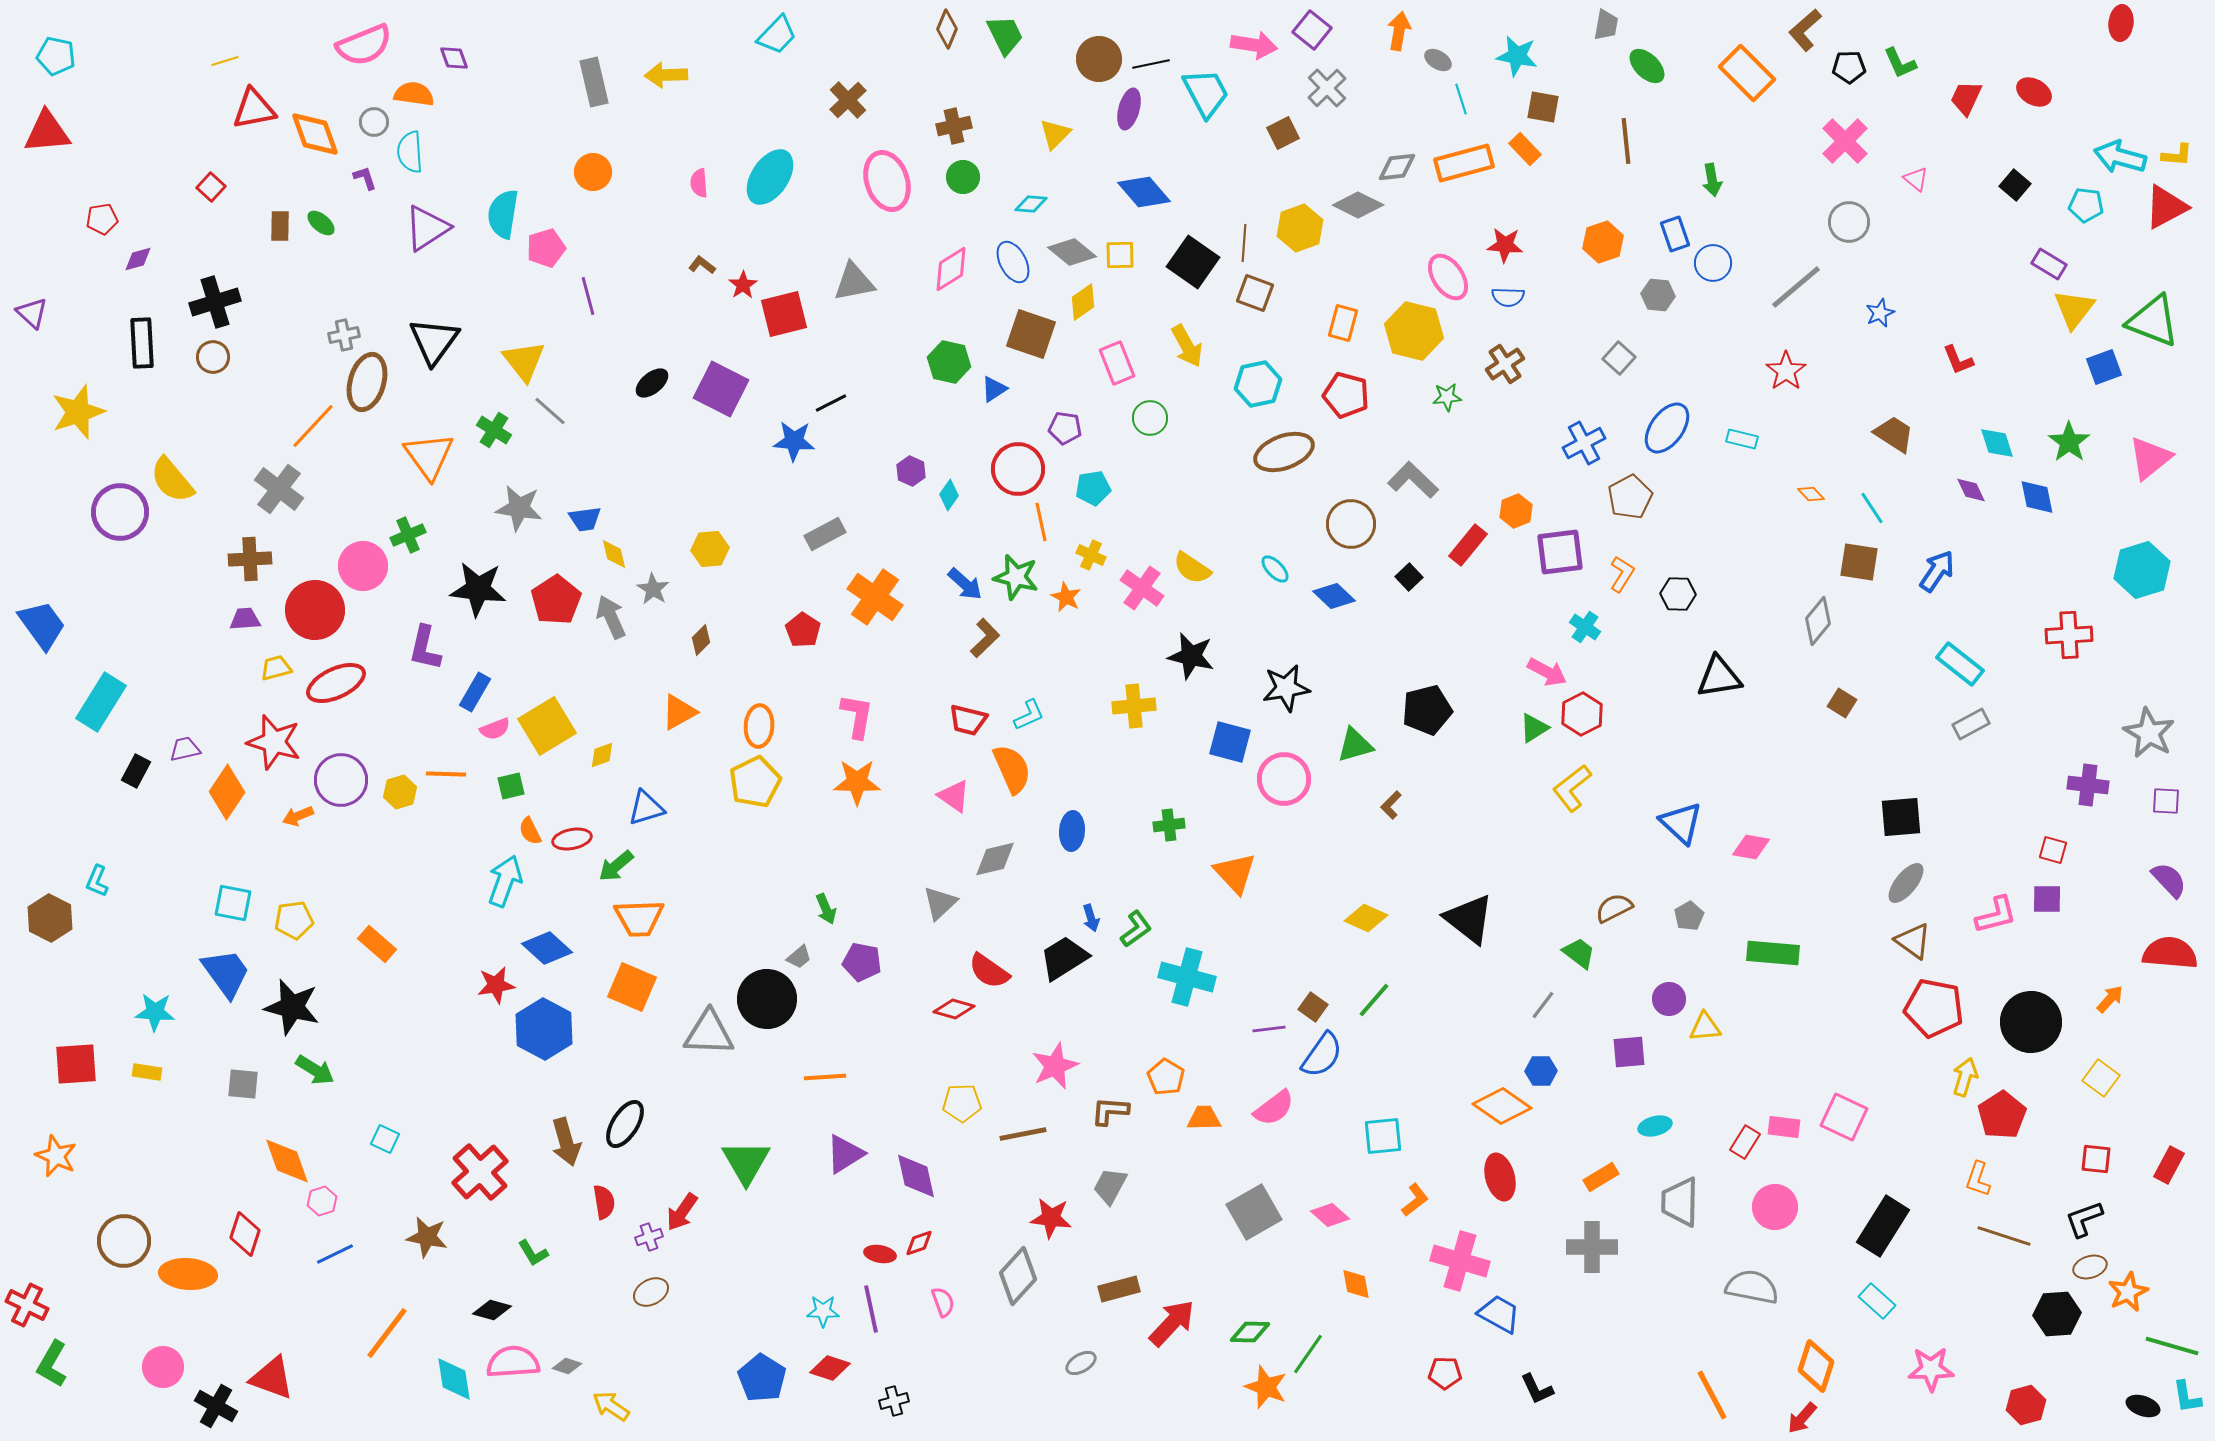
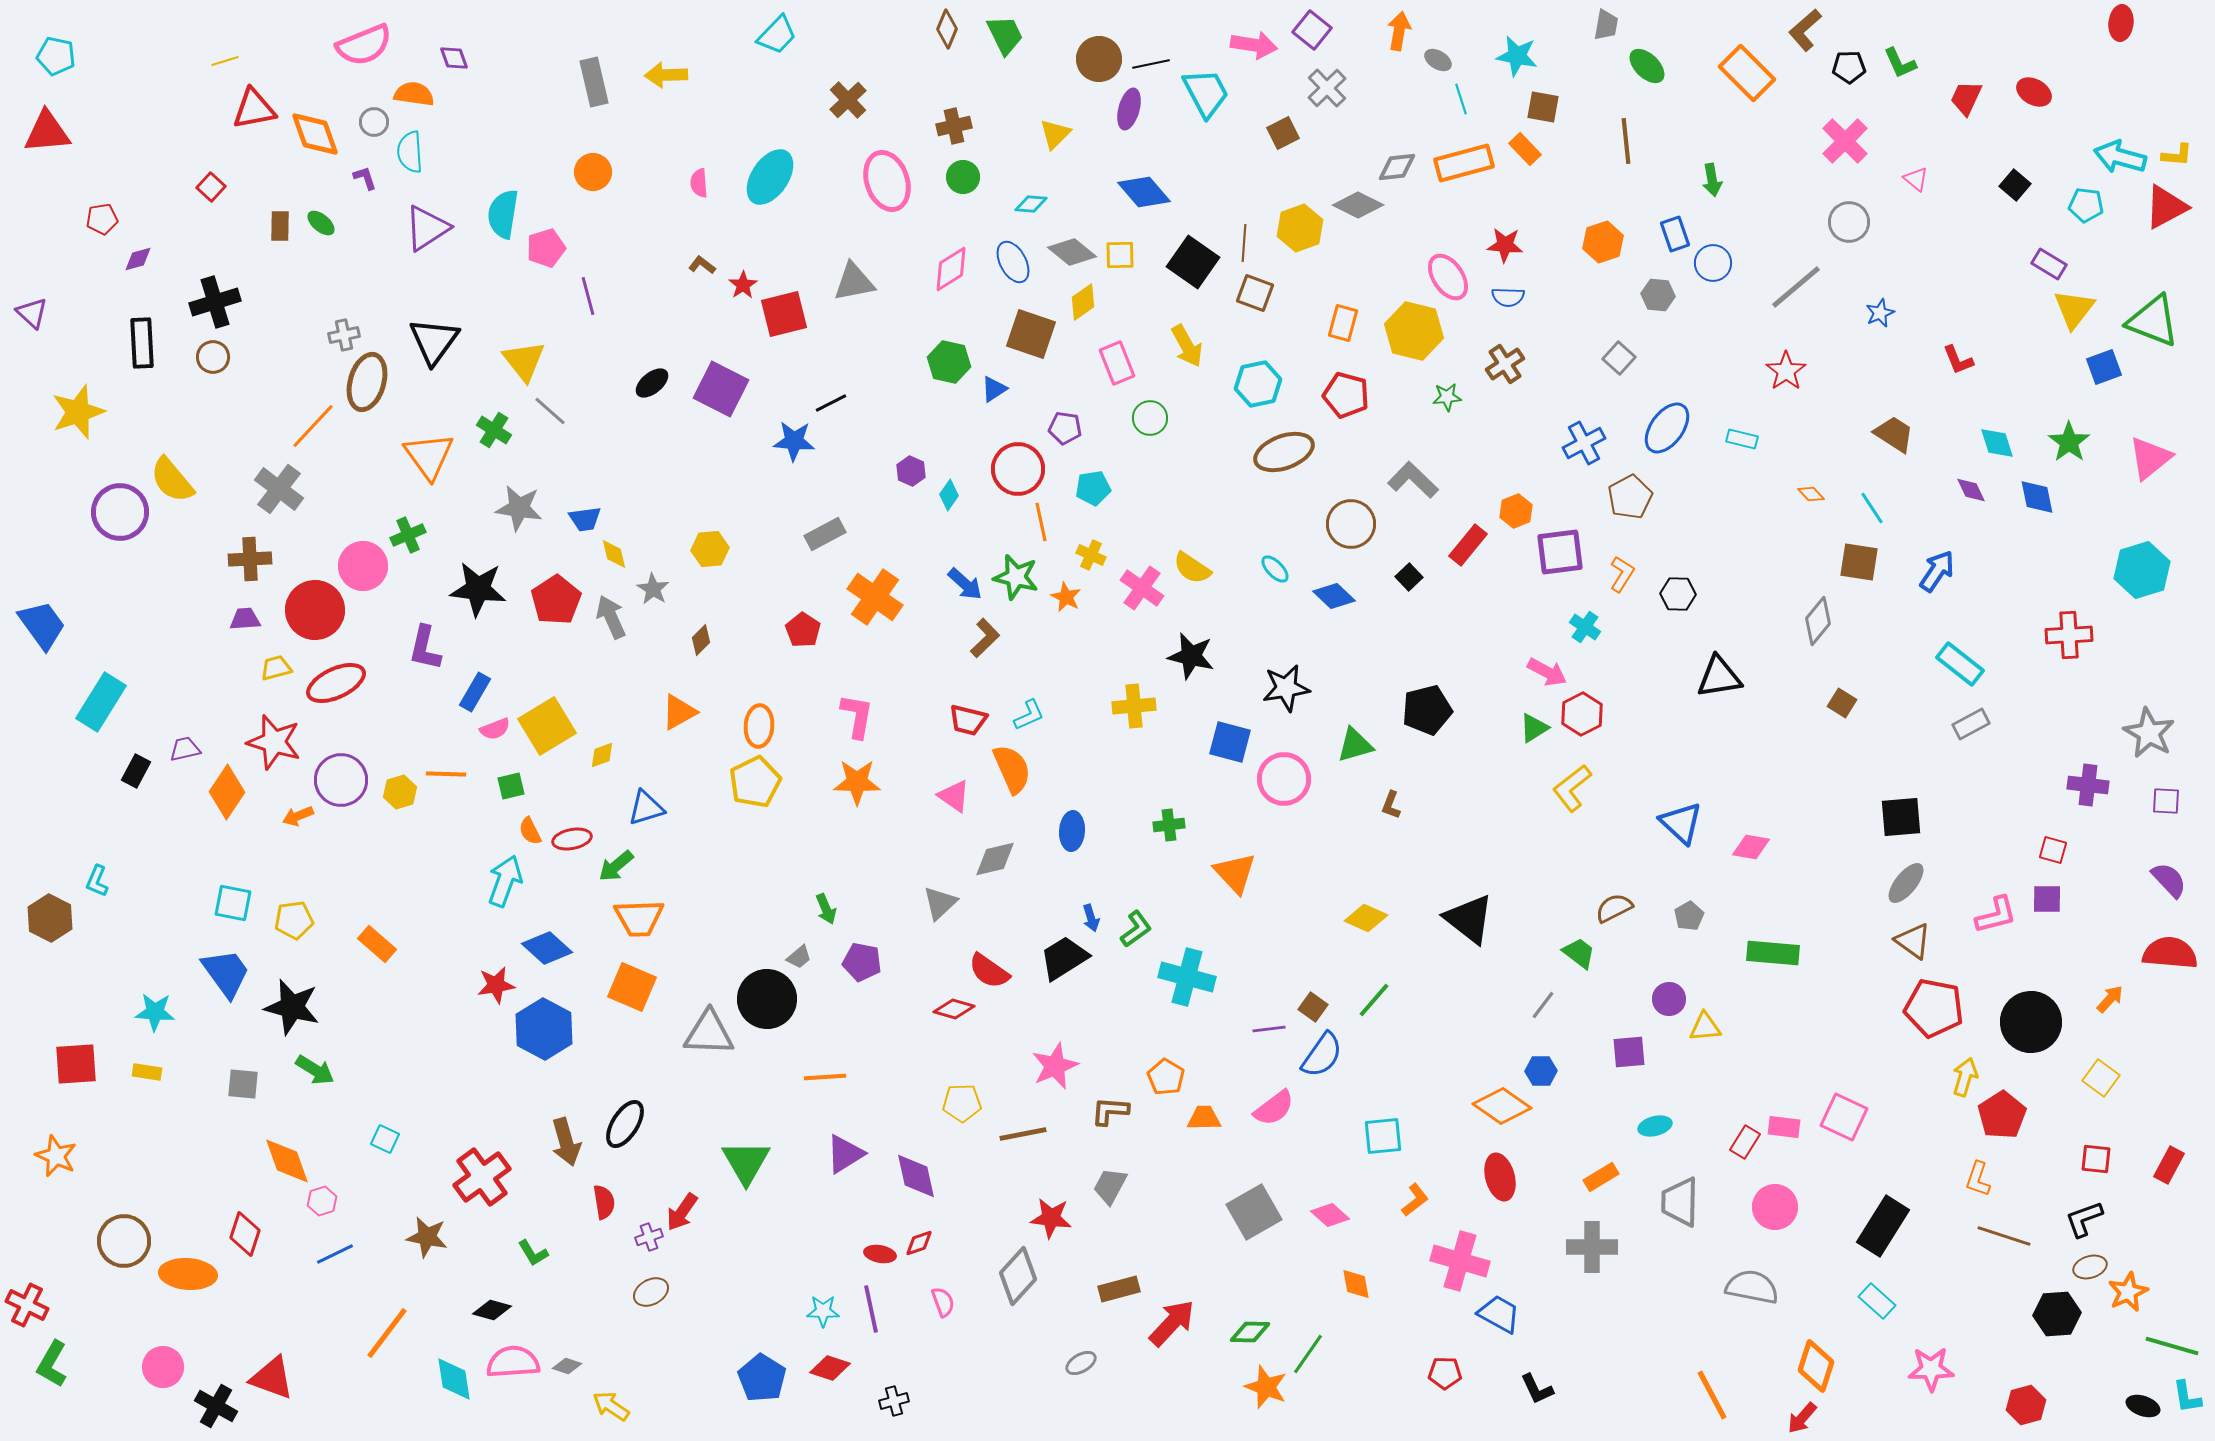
brown L-shape at (1391, 805): rotated 24 degrees counterclockwise
red cross at (480, 1172): moved 2 px right, 5 px down; rotated 6 degrees clockwise
